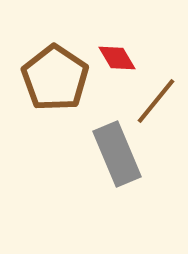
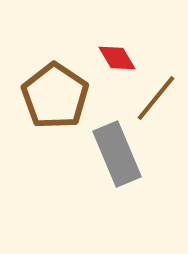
brown pentagon: moved 18 px down
brown line: moved 3 px up
